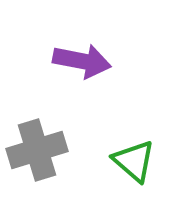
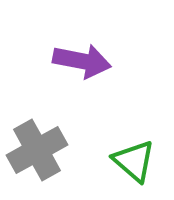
gray cross: rotated 12 degrees counterclockwise
